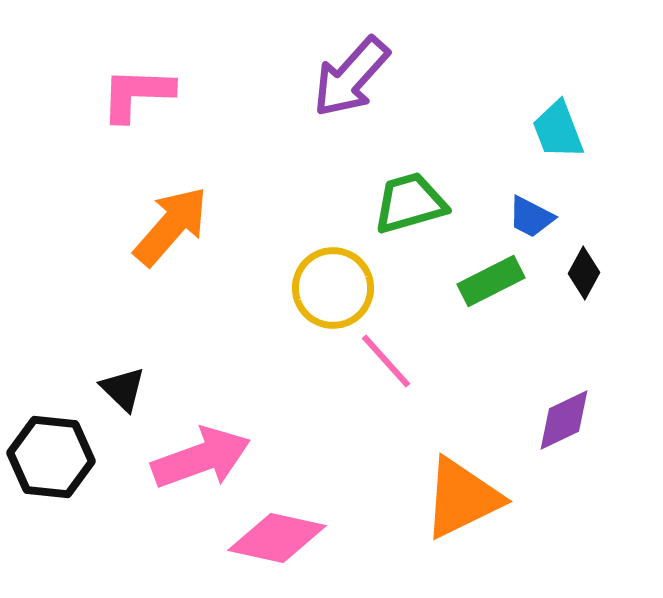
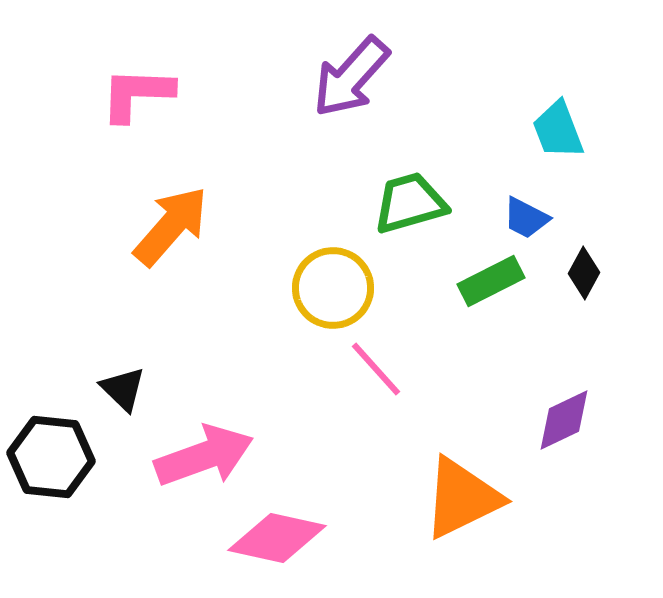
blue trapezoid: moved 5 px left, 1 px down
pink line: moved 10 px left, 8 px down
pink arrow: moved 3 px right, 2 px up
